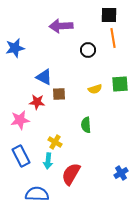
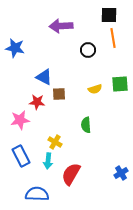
blue star: rotated 24 degrees clockwise
